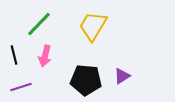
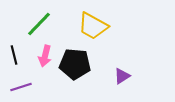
yellow trapezoid: rotated 92 degrees counterclockwise
black pentagon: moved 11 px left, 16 px up
